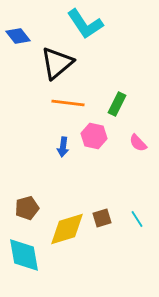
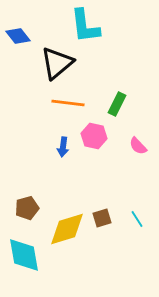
cyan L-shape: moved 2 px down; rotated 27 degrees clockwise
pink semicircle: moved 3 px down
